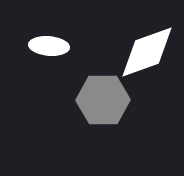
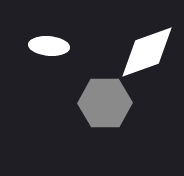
gray hexagon: moved 2 px right, 3 px down
